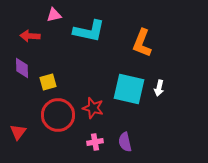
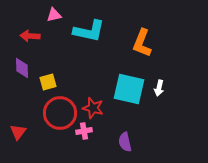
red circle: moved 2 px right, 2 px up
pink cross: moved 11 px left, 11 px up
